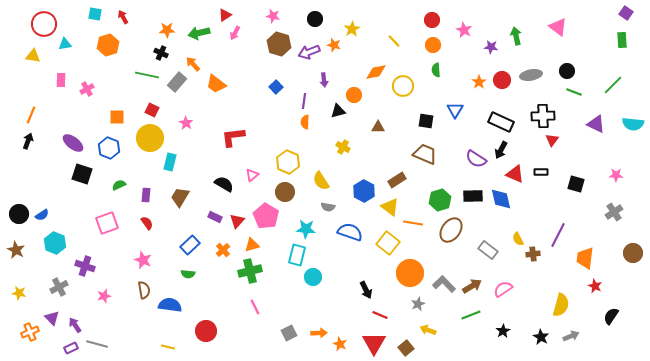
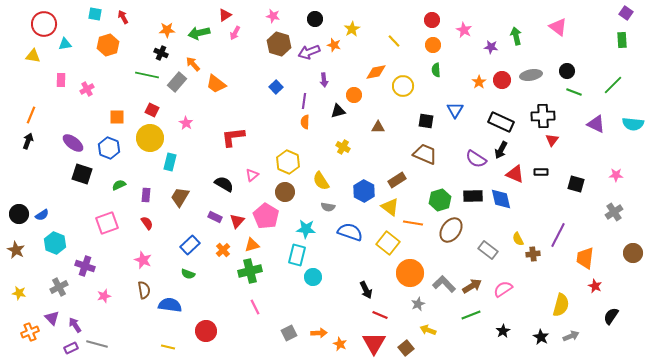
green semicircle at (188, 274): rotated 16 degrees clockwise
